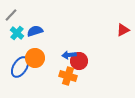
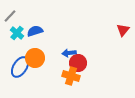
gray line: moved 1 px left, 1 px down
red triangle: rotated 24 degrees counterclockwise
blue arrow: moved 2 px up
red circle: moved 1 px left, 2 px down
orange cross: moved 3 px right
